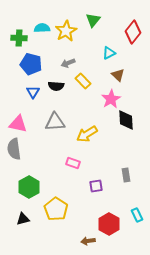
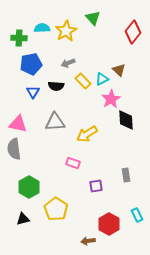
green triangle: moved 2 px up; rotated 21 degrees counterclockwise
cyan triangle: moved 7 px left, 26 px down
blue pentagon: rotated 25 degrees counterclockwise
brown triangle: moved 1 px right, 5 px up
